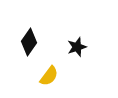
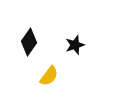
black star: moved 2 px left, 2 px up
